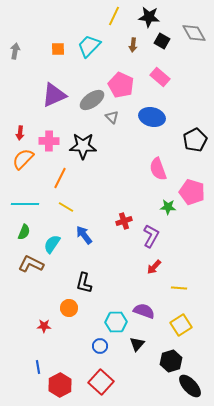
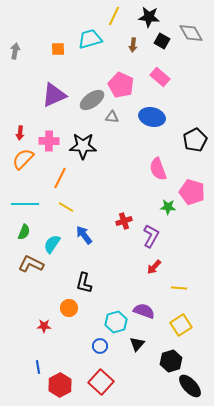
gray diamond at (194, 33): moved 3 px left
cyan trapezoid at (89, 46): moved 1 px right, 7 px up; rotated 30 degrees clockwise
gray triangle at (112, 117): rotated 40 degrees counterclockwise
cyan hexagon at (116, 322): rotated 15 degrees counterclockwise
